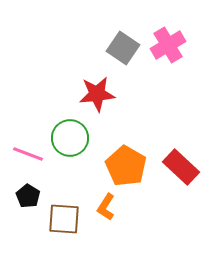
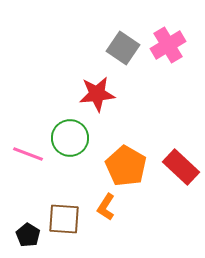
black pentagon: moved 39 px down
